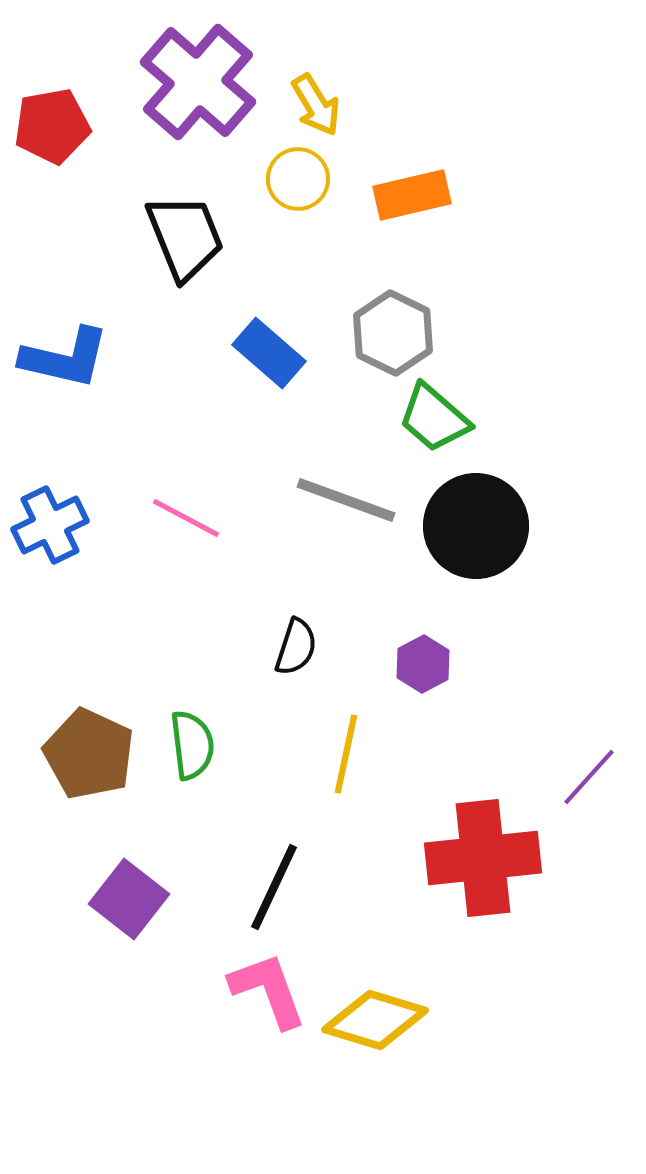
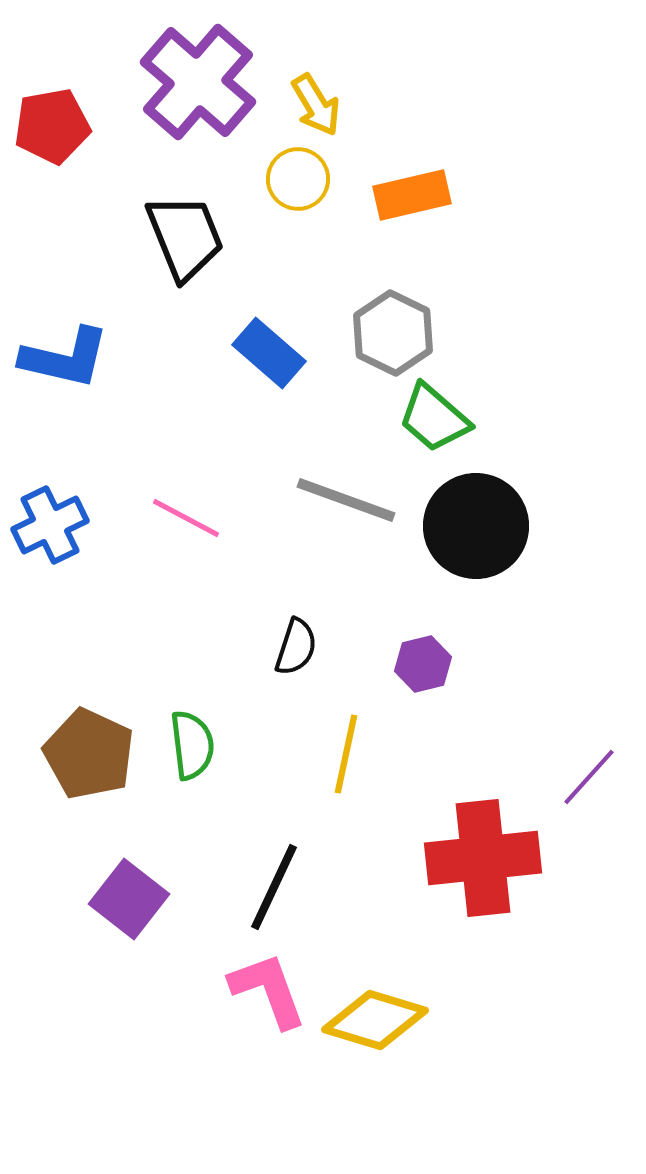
purple hexagon: rotated 14 degrees clockwise
